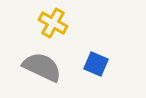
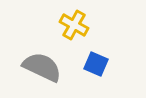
yellow cross: moved 21 px right, 2 px down
